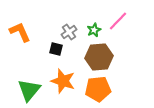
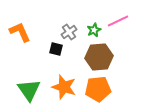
pink line: rotated 20 degrees clockwise
orange star: moved 1 px right, 6 px down
green triangle: rotated 15 degrees counterclockwise
